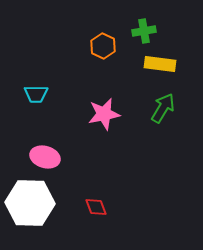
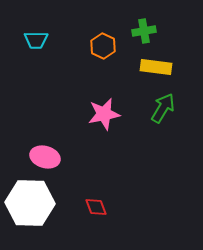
yellow rectangle: moved 4 px left, 3 px down
cyan trapezoid: moved 54 px up
